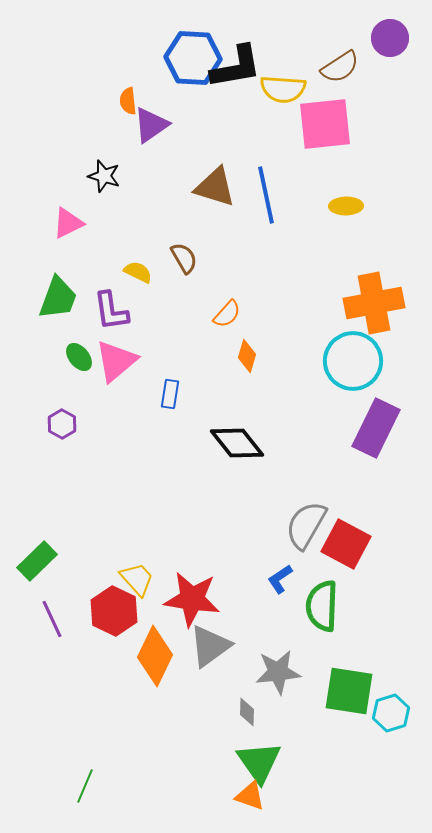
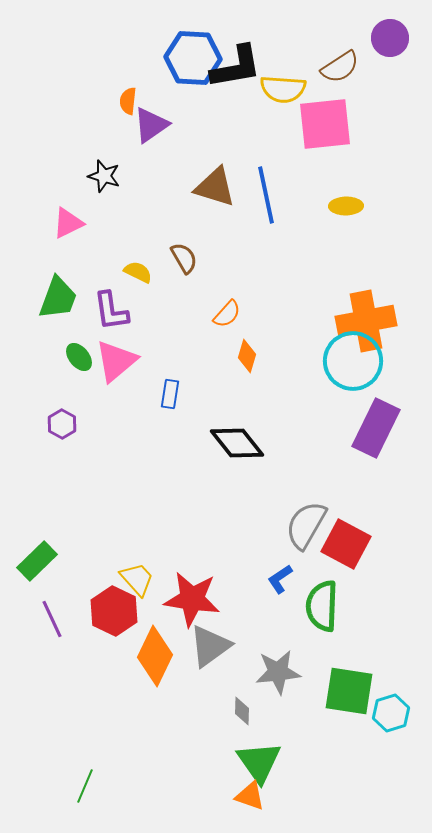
orange semicircle at (128, 101): rotated 12 degrees clockwise
orange cross at (374, 303): moved 8 px left, 18 px down
gray diamond at (247, 712): moved 5 px left, 1 px up
